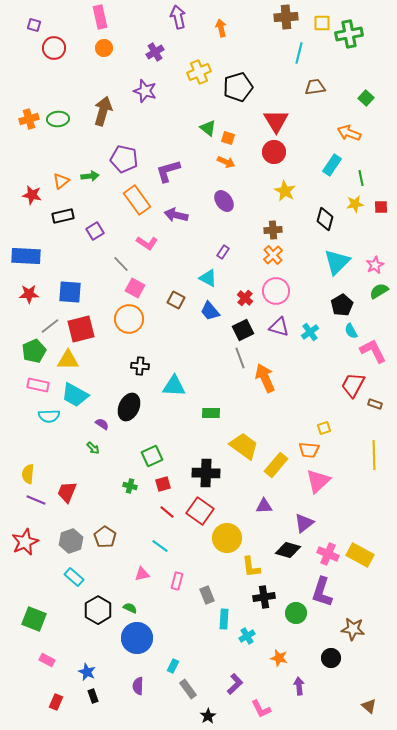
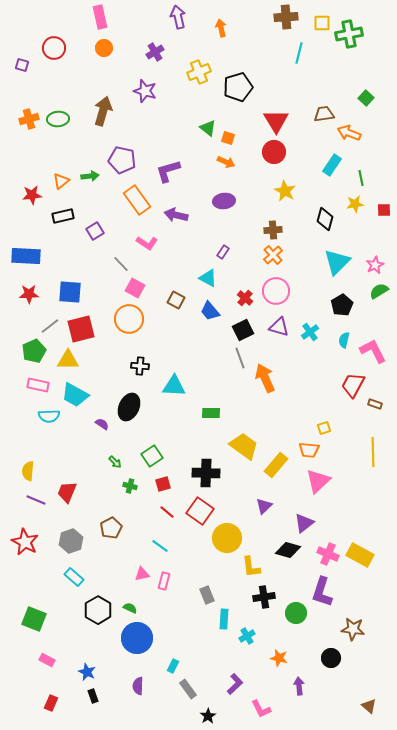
purple square at (34, 25): moved 12 px left, 40 px down
brown trapezoid at (315, 87): moved 9 px right, 27 px down
purple pentagon at (124, 159): moved 2 px left, 1 px down
red star at (32, 195): rotated 18 degrees counterclockwise
purple ellipse at (224, 201): rotated 60 degrees counterclockwise
red square at (381, 207): moved 3 px right, 3 px down
cyan semicircle at (351, 331): moved 7 px left, 9 px down; rotated 42 degrees clockwise
green arrow at (93, 448): moved 22 px right, 14 px down
yellow line at (374, 455): moved 1 px left, 3 px up
green square at (152, 456): rotated 10 degrees counterclockwise
yellow semicircle at (28, 474): moved 3 px up
purple triangle at (264, 506): rotated 42 degrees counterclockwise
brown pentagon at (105, 537): moved 6 px right, 9 px up; rotated 10 degrees clockwise
red star at (25, 542): rotated 20 degrees counterclockwise
pink rectangle at (177, 581): moved 13 px left
red rectangle at (56, 702): moved 5 px left, 1 px down
